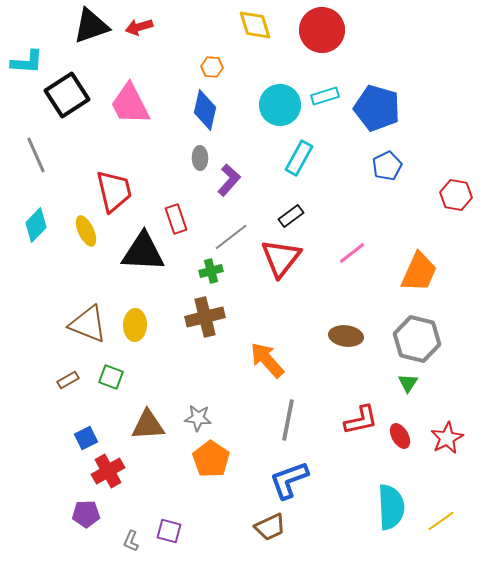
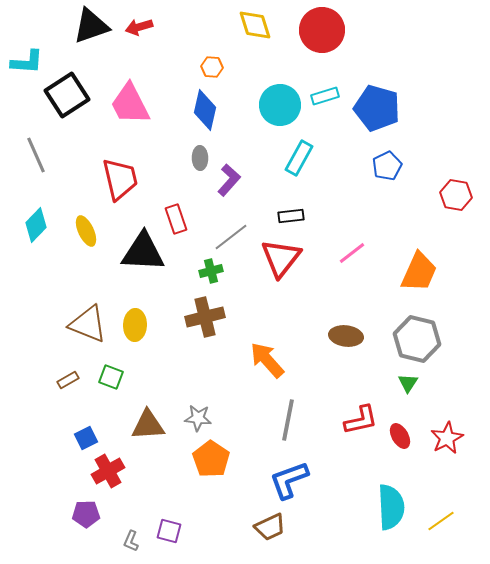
red trapezoid at (114, 191): moved 6 px right, 12 px up
black rectangle at (291, 216): rotated 30 degrees clockwise
